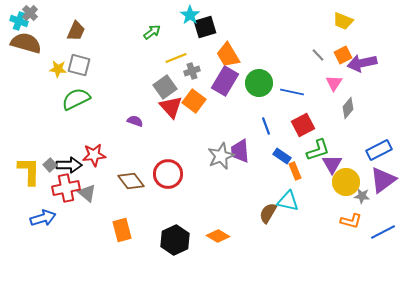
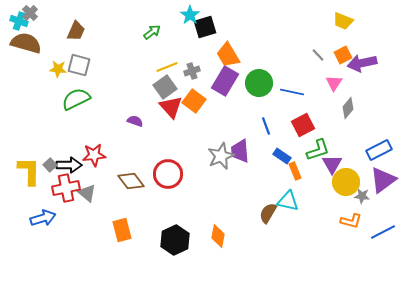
yellow line at (176, 58): moved 9 px left, 9 px down
orange diamond at (218, 236): rotated 70 degrees clockwise
